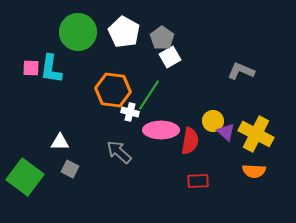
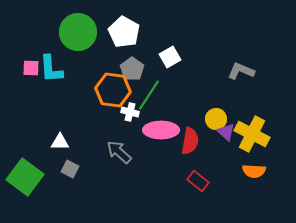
gray pentagon: moved 30 px left, 31 px down
cyan L-shape: rotated 12 degrees counterclockwise
yellow circle: moved 3 px right, 2 px up
yellow cross: moved 4 px left
red rectangle: rotated 40 degrees clockwise
